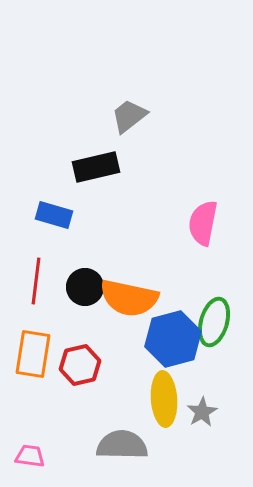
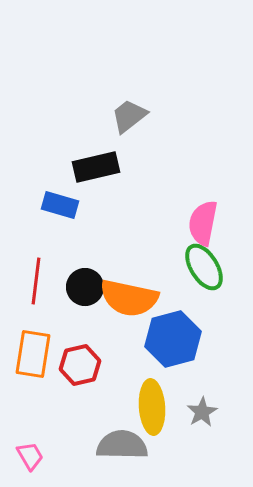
blue rectangle: moved 6 px right, 10 px up
green ellipse: moved 10 px left, 55 px up; rotated 48 degrees counterclockwise
yellow ellipse: moved 12 px left, 8 px down
pink trapezoid: rotated 52 degrees clockwise
